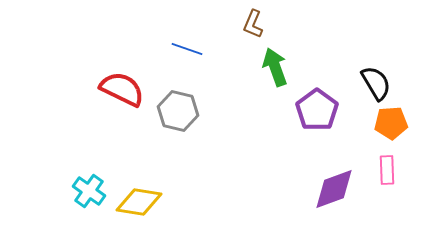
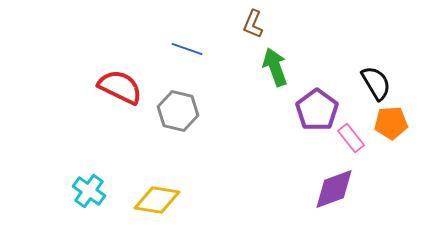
red semicircle: moved 2 px left, 2 px up
pink rectangle: moved 36 px left, 32 px up; rotated 36 degrees counterclockwise
yellow diamond: moved 18 px right, 2 px up
